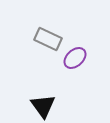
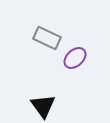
gray rectangle: moved 1 px left, 1 px up
